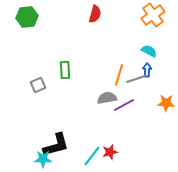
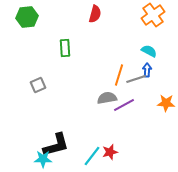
green rectangle: moved 22 px up
